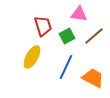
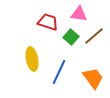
red trapezoid: moved 5 px right, 4 px up; rotated 55 degrees counterclockwise
green square: moved 4 px right, 1 px down; rotated 21 degrees counterclockwise
yellow ellipse: moved 2 px down; rotated 40 degrees counterclockwise
blue line: moved 7 px left, 5 px down
orange trapezoid: rotated 25 degrees clockwise
